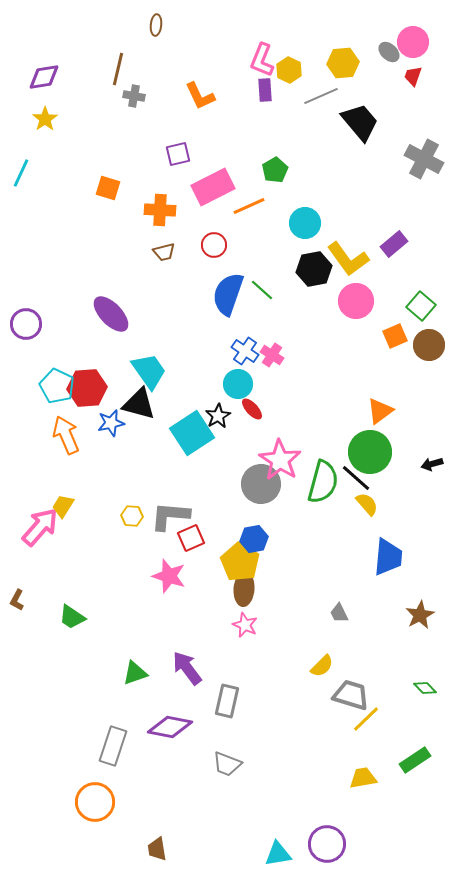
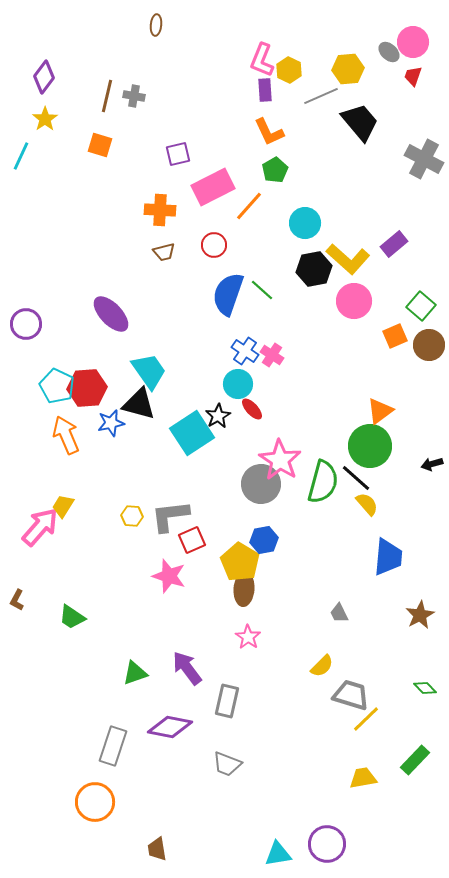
yellow hexagon at (343, 63): moved 5 px right, 6 px down
brown line at (118, 69): moved 11 px left, 27 px down
purple diamond at (44, 77): rotated 44 degrees counterclockwise
orange L-shape at (200, 96): moved 69 px right, 36 px down
cyan line at (21, 173): moved 17 px up
orange square at (108, 188): moved 8 px left, 43 px up
orange line at (249, 206): rotated 24 degrees counterclockwise
yellow L-shape at (348, 259): rotated 12 degrees counterclockwise
pink circle at (356, 301): moved 2 px left
green circle at (370, 452): moved 6 px up
gray L-shape at (170, 516): rotated 12 degrees counterclockwise
red square at (191, 538): moved 1 px right, 2 px down
blue hexagon at (254, 539): moved 10 px right, 1 px down
pink star at (245, 625): moved 3 px right, 12 px down; rotated 10 degrees clockwise
green rectangle at (415, 760): rotated 12 degrees counterclockwise
